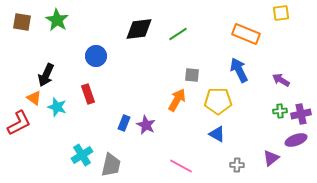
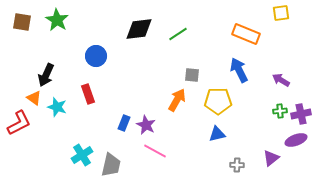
blue triangle: rotated 42 degrees counterclockwise
pink line: moved 26 px left, 15 px up
